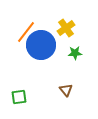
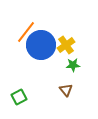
yellow cross: moved 17 px down
green star: moved 2 px left, 12 px down
green square: rotated 21 degrees counterclockwise
